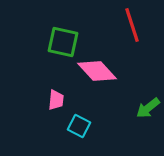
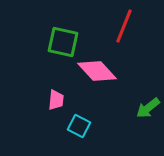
red line: moved 8 px left, 1 px down; rotated 40 degrees clockwise
